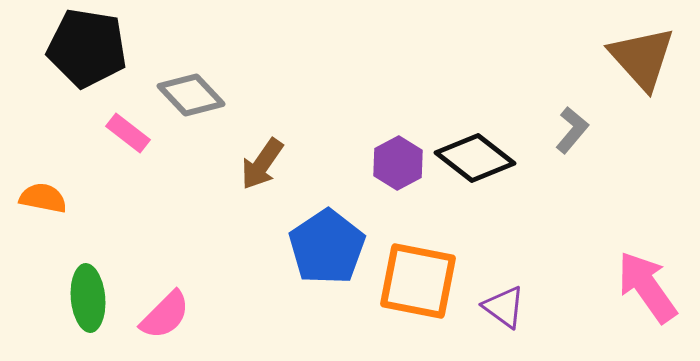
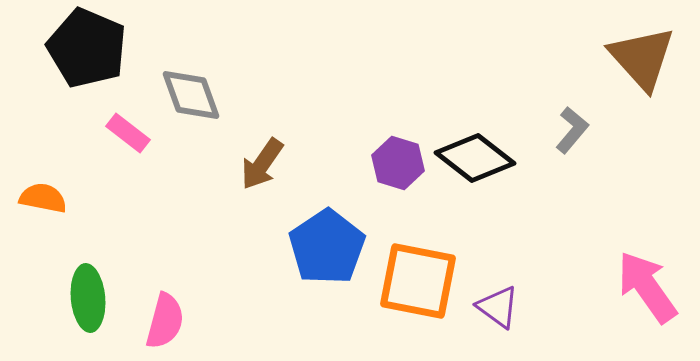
black pentagon: rotated 14 degrees clockwise
gray diamond: rotated 24 degrees clockwise
purple hexagon: rotated 15 degrees counterclockwise
purple triangle: moved 6 px left
pink semicircle: moved 6 px down; rotated 30 degrees counterclockwise
